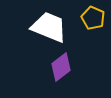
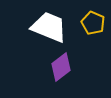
yellow pentagon: moved 5 px down
